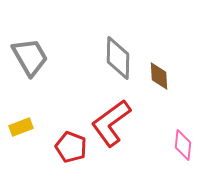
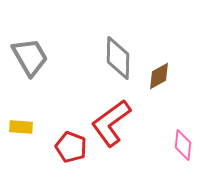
brown diamond: rotated 64 degrees clockwise
yellow rectangle: rotated 25 degrees clockwise
